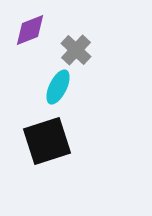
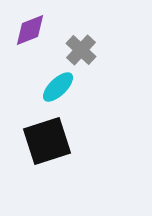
gray cross: moved 5 px right
cyan ellipse: rotated 20 degrees clockwise
